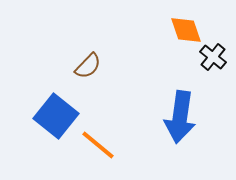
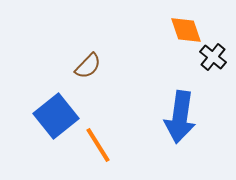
blue square: rotated 12 degrees clockwise
orange line: rotated 18 degrees clockwise
